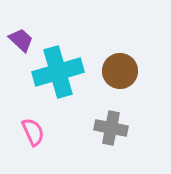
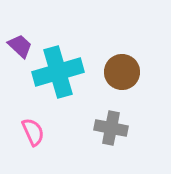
purple trapezoid: moved 1 px left, 6 px down
brown circle: moved 2 px right, 1 px down
